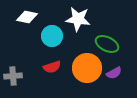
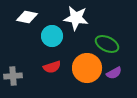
white star: moved 2 px left, 1 px up
